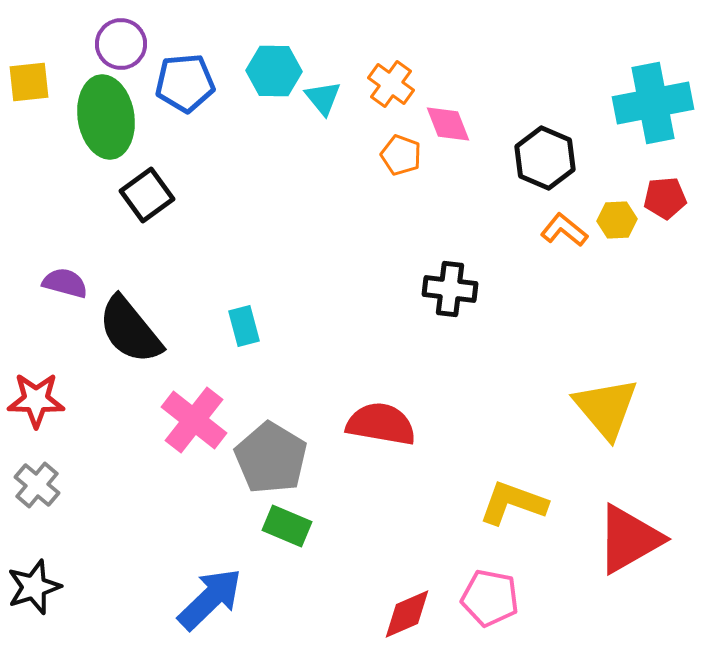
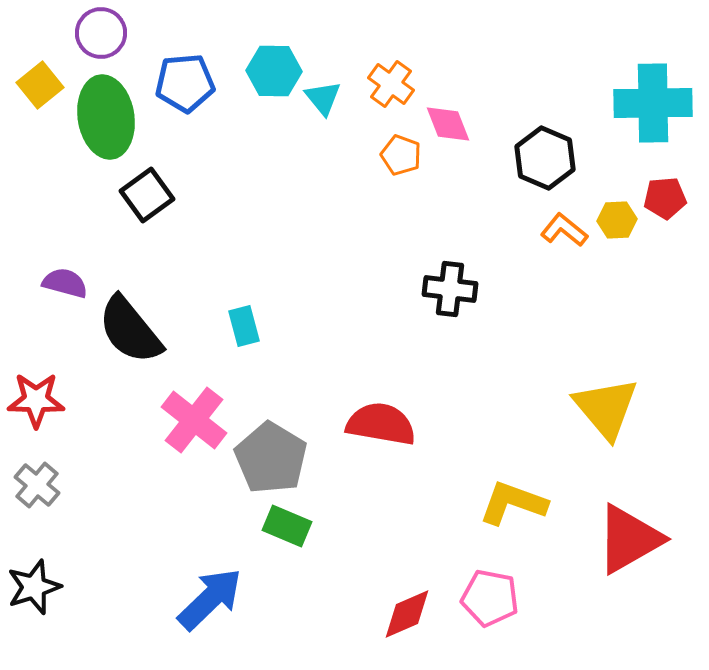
purple circle: moved 20 px left, 11 px up
yellow square: moved 11 px right, 3 px down; rotated 33 degrees counterclockwise
cyan cross: rotated 10 degrees clockwise
